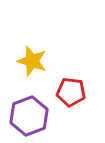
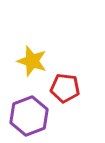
red pentagon: moved 6 px left, 4 px up
